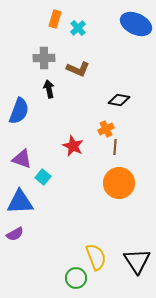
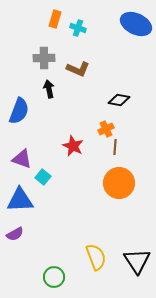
cyan cross: rotated 28 degrees counterclockwise
blue triangle: moved 2 px up
green circle: moved 22 px left, 1 px up
